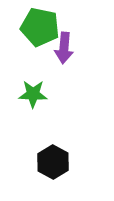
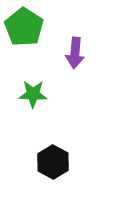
green pentagon: moved 16 px left; rotated 21 degrees clockwise
purple arrow: moved 11 px right, 5 px down
